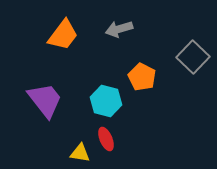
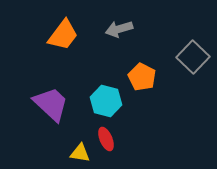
purple trapezoid: moved 6 px right, 4 px down; rotated 9 degrees counterclockwise
